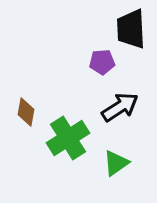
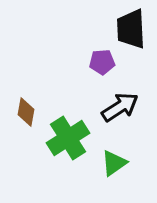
green triangle: moved 2 px left
